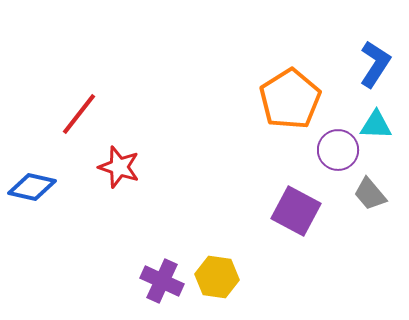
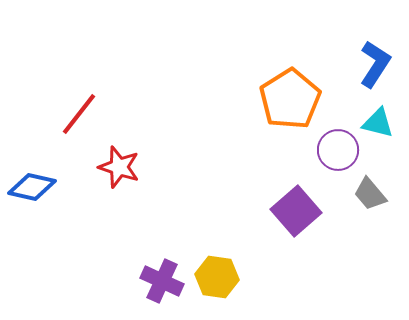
cyan triangle: moved 2 px right, 2 px up; rotated 12 degrees clockwise
purple square: rotated 21 degrees clockwise
